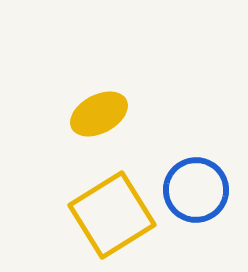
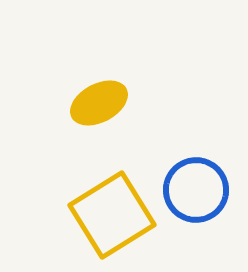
yellow ellipse: moved 11 px up
